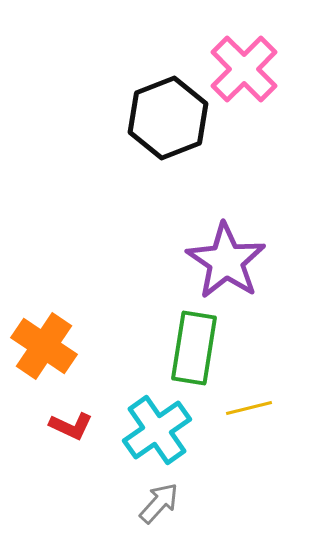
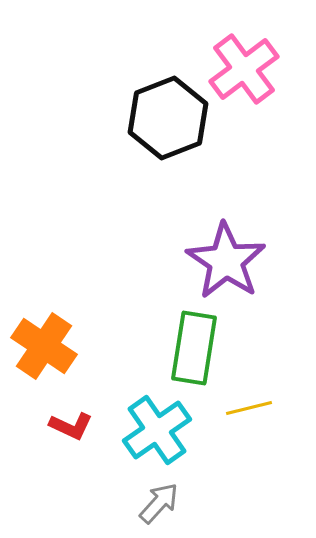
pink cross: rotated 8 degrees clockwise
